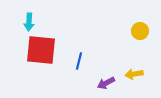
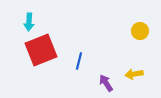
red square: rotated 28 degrees counterclockwise
purple arrow: rotated 84 degrees clockwise
